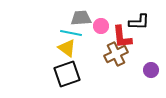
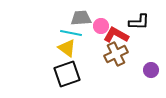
red L-shape: moved 6 px left, 2 px up; rotated 125 degrees clockwise
